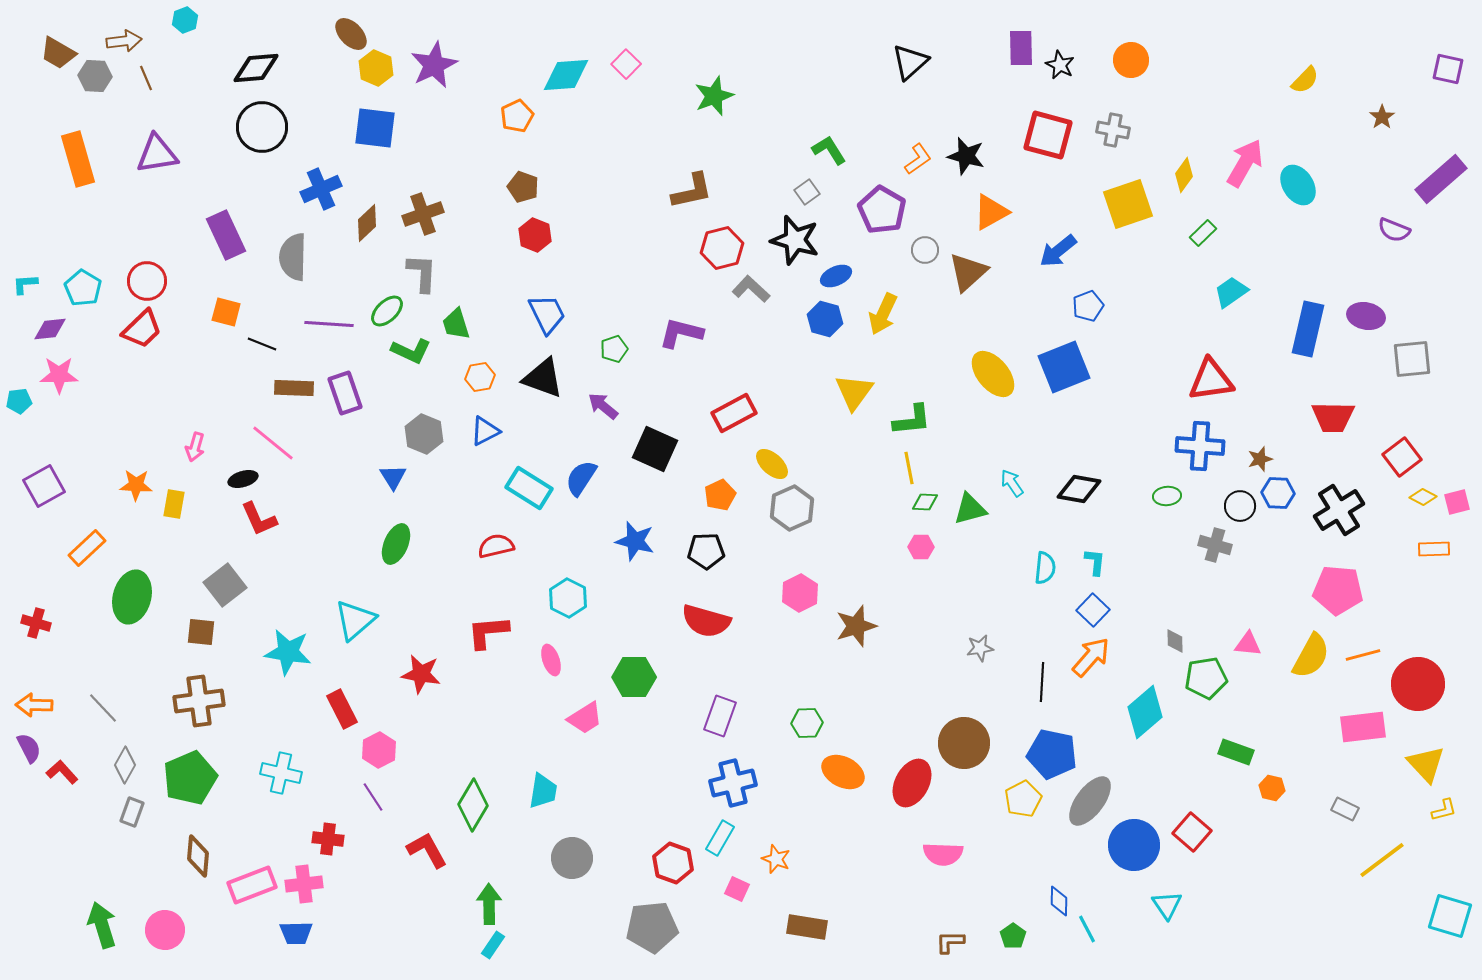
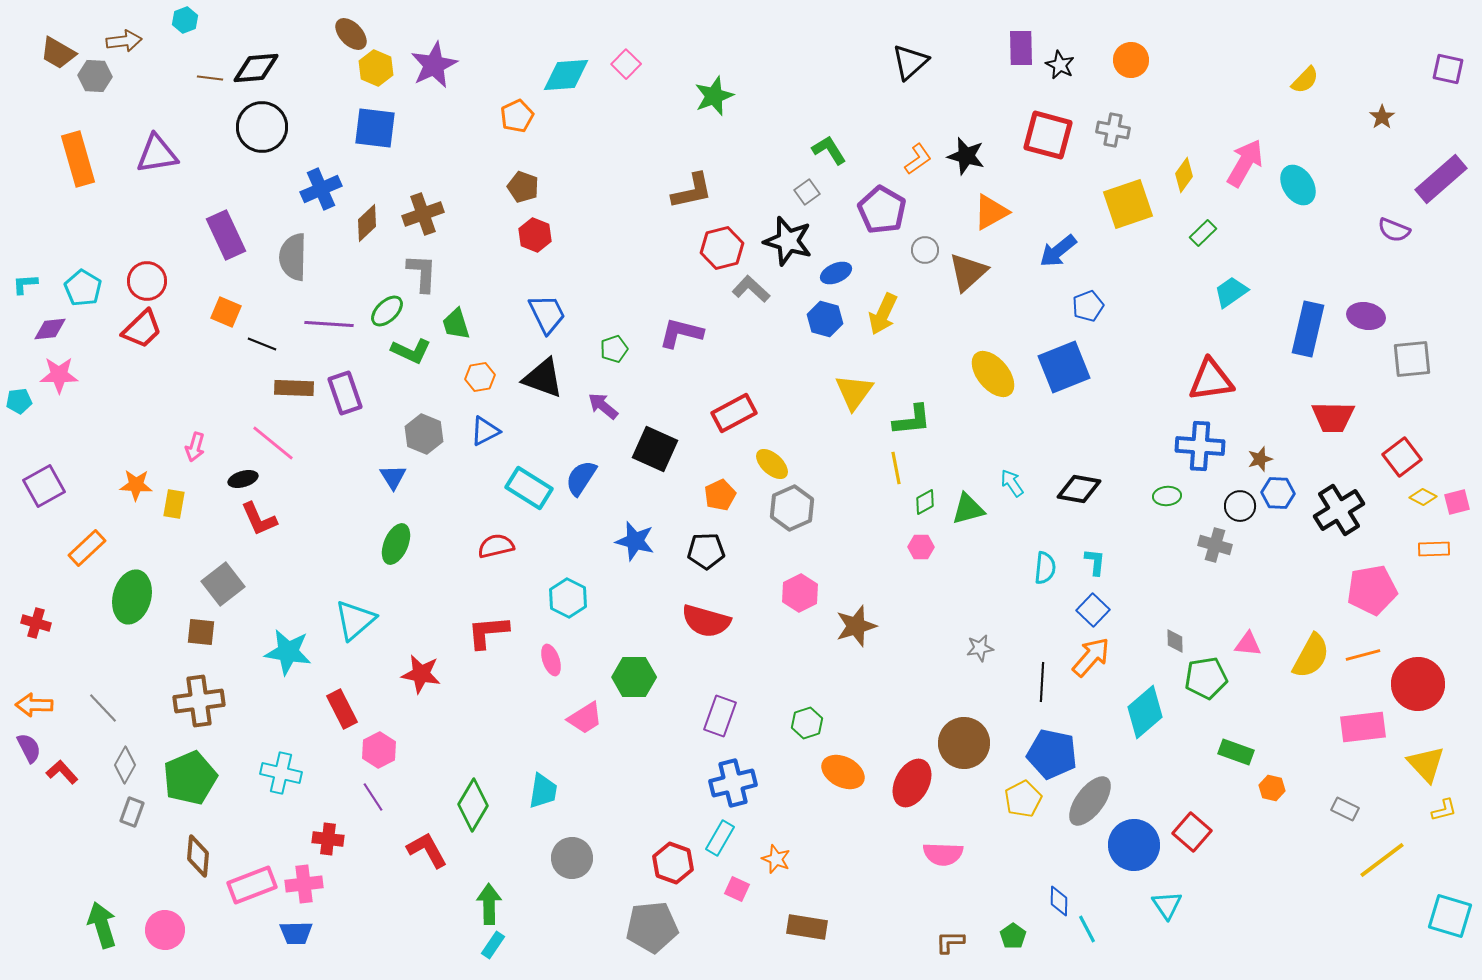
brown line at (146, 78): moved 64 px right; rotated 60 degrees counterclockwise
black star at (795, 240): moved 7 px left, 1 px down
blue ellipse at (836, 276): moved 3 px up
orange square at (226, 312): rotated 8 degrees clockwise
yellow line at (909, 468): moved 13 px left
green diamond at (925, 502): rotated 32 degrees counterclockwise
green triangle at (970, 509): moved 2 px left
gray square at (225, 585): moved 2 px left, 1 px up
pink pentagon at (1338, 590): moved 34 px right; rotated 15 degrees counterclockwise
green hexagon at (807, 723): rotated 16 degrees counterclockwise
